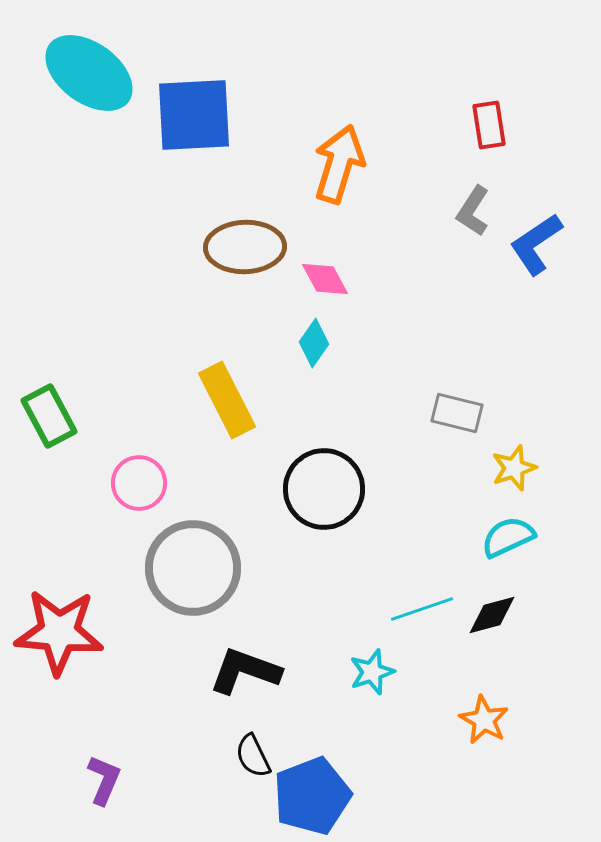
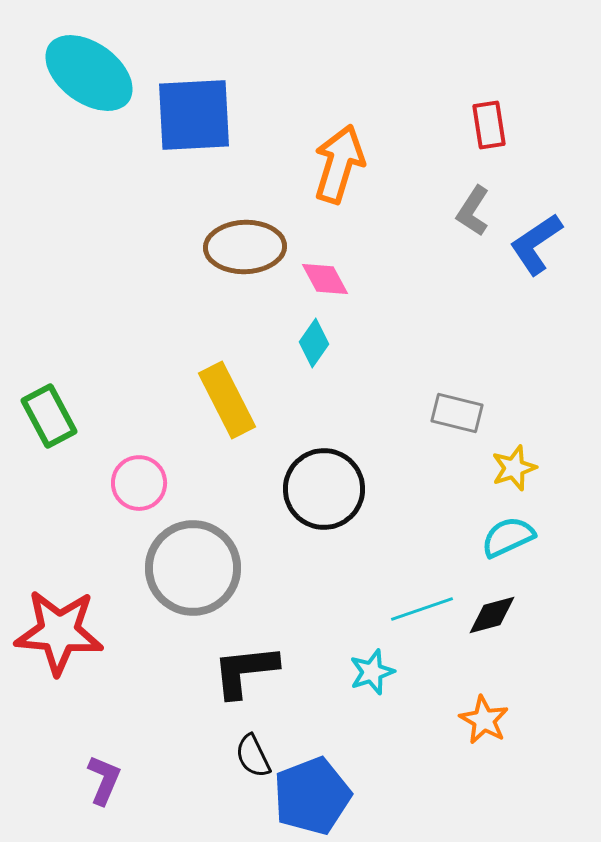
black L-shape: rotated 26 degrees counterclockwise
